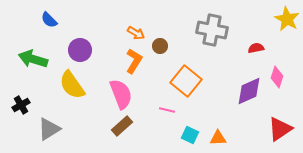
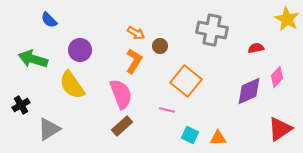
pink diamond: rotated 25 degrees clockwise
